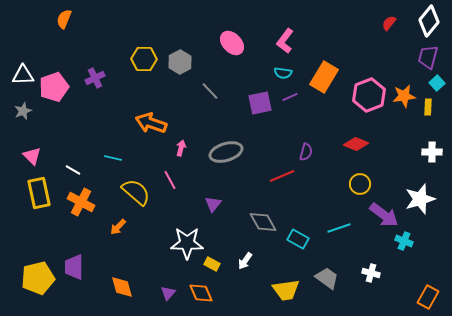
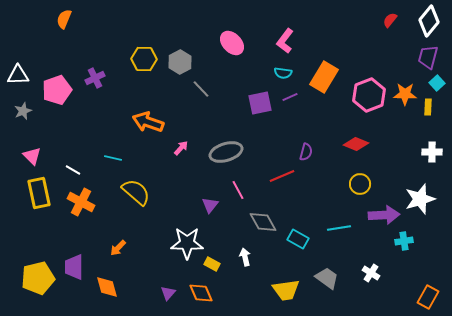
red semicircle at (389, 23): moved 1 px right, 3 px up
white triangle at (23, 75): moved 5 px left
pink pentagon at (54, 87): moved 3 px right, 3 px down
gray line at (210, 91): moved 9 px left, 2 px up
orange star at (404, 96): moved 1 px right, 2 px up; rotated 10 degrees clockwise
orange arrow at (151, 123): moved 3 px left, 1 px up
pink arrow at (181, 148): rotated 28 degrees clockwise
pink line at (170, 180): moved 68 px right, 10 px down
purple triangle at (213, 204): moved 3 px left, 1 px down
purple arrow at (384, 215): rotated 40 degrees counterclockwise
orange arrow at (118, 227): moved 21 px down
cyan line at (339, 228): rotated 10 degrees clockwise
cyan cross at (404, 241): rotated 30 degrees counterclockwise
white arrow at (245, 261): moved 4 px up; rotated 132 degrees clockwise
white cross at (371, 273): rotated 18 degrees clockwise
orange diamond at (122, 287): moved 15 px left
